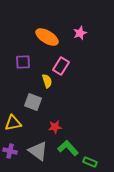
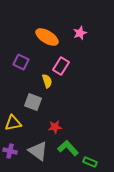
purple square: moved 2 px left; rotated 28 degrees clockwise
